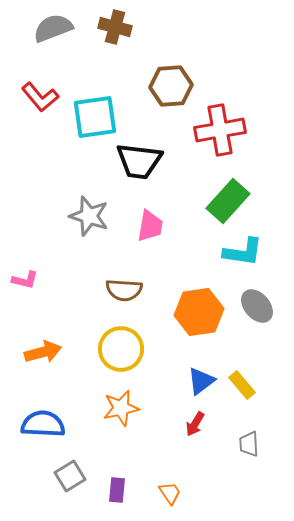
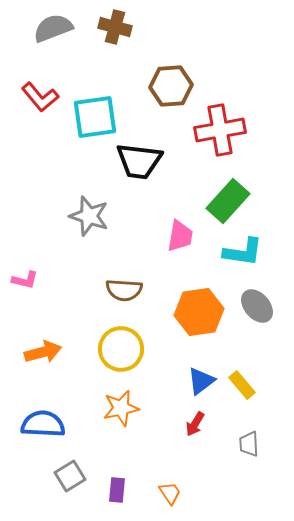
pink trapezoid: moved 30 px right, 10 px down
